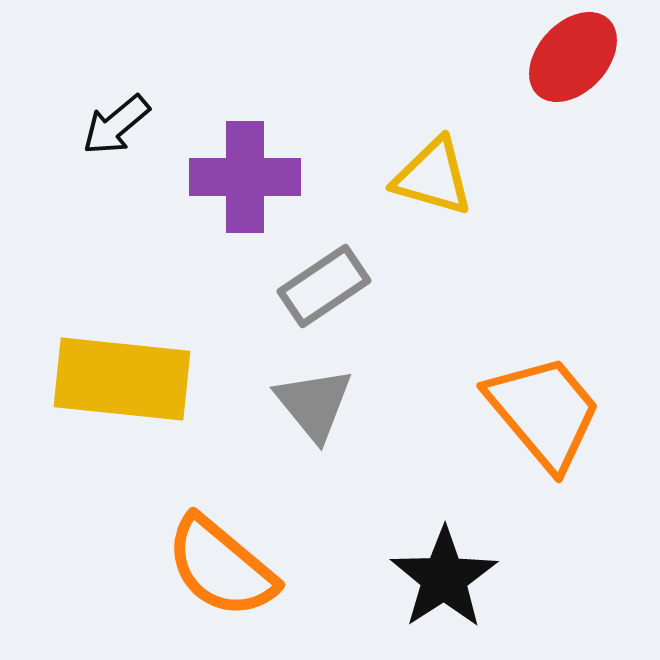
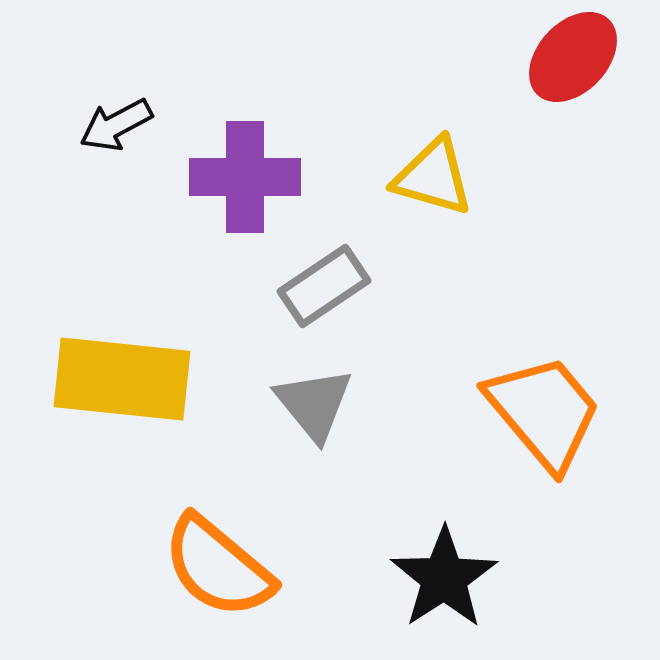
black arrow: rotated 12 degrees clockwise
orange semicircle: moved 3 px left
